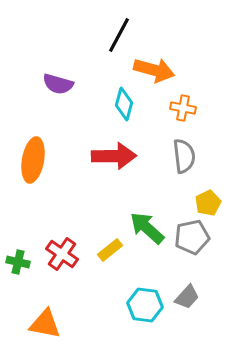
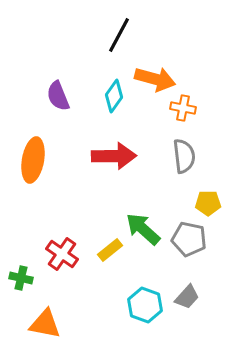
orange arrow: moved 1 px right, 9 px down
purple semicircle: moved 12 px down; rotated 52 degrees clockwise
cyan diamond: moved 10 px left, 8 px up; rotated 20 degrees clockwise
yellow pentagon: rotated 25 degrees clockwise
green arrow: moved 4 px left, 1 px down
gray pentagon: moved 3 px left, 2 px down; rotated 24 degrees clockwise
green cross: moved 3 px right, 16 px down
cyan hexagon: rotated 12 degrees clockwise
